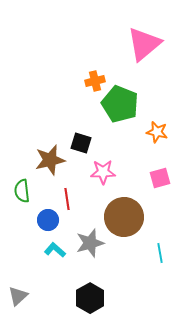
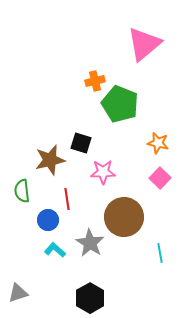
orange star: moved 1 px right, 11 px down
pink square: rotated 30 degrees counterclockwise
gray star: rotated 24 degrees counterclockwise
gray triangle: moved 3 px up; rotated 25 degrees clockwise
